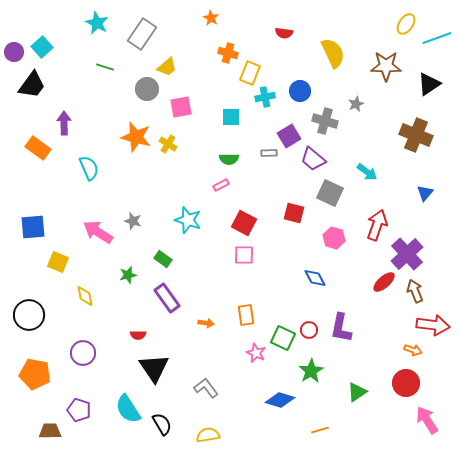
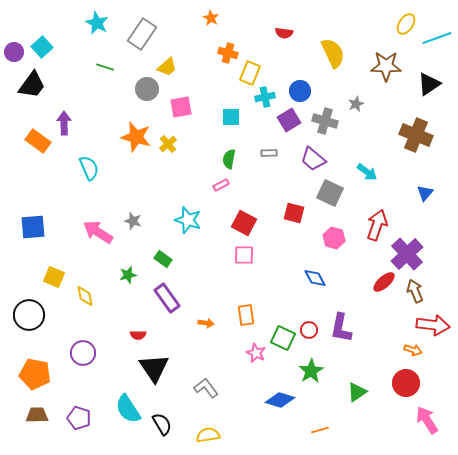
purple square at (289, 136): moved 16 px up
yellow cross at (168, 144): rotated 18 degrees clockwise
orange rectangle at (38, 148): moved 7 px up
green semicircle at (229, 159): rotated 102 degrees clockwise
yellow square at (58, 262): moved 4 px left, 15 px down
purple pentagon at (79, 410): moved 8 px down
brown trapezoid at (50, 431): moved 13 px left, 16 px up
